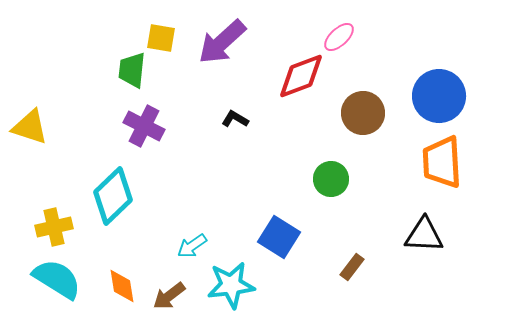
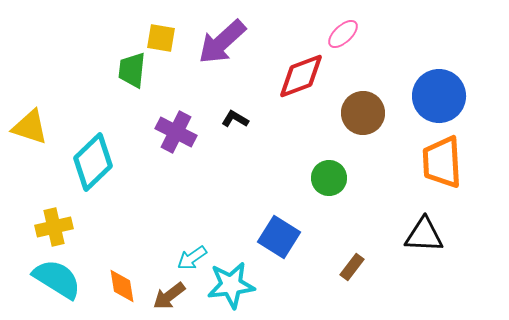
pink ellipse: moved 4 px right, 3 px up
purple cross: moved 32 px right, 6 px down
green circle: moved 2 px left, 1 px up
cyan diamond: moved 20 px left, 34 px up
cyan arrow: moved 12 px down
